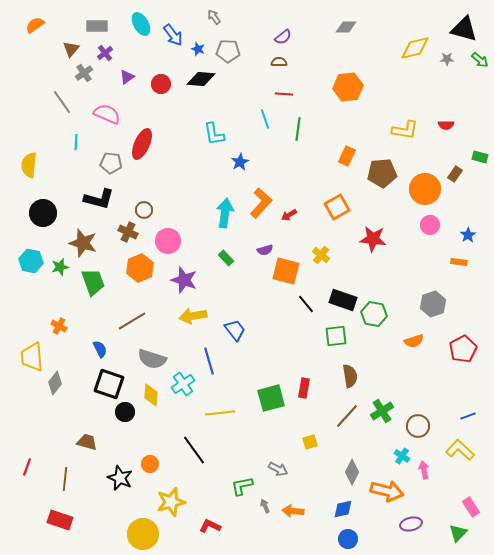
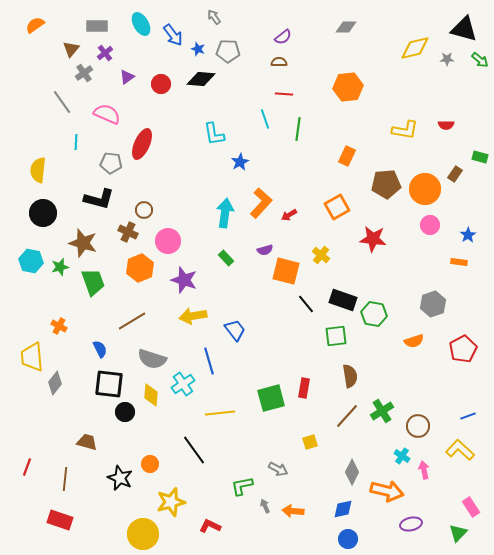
yellow semicircle at (29, 165): moved 9 px right, 5 px down
brown pentagon at (382, 173): moved 4 px right, 11 px down
black square at (109, 384): rotated 12 degrees counterclockwise
